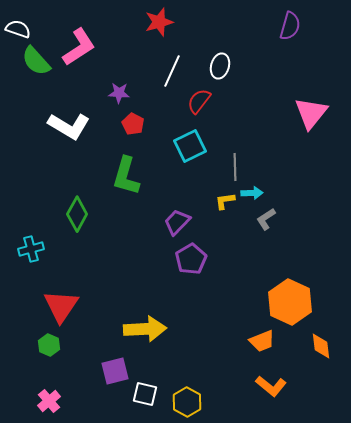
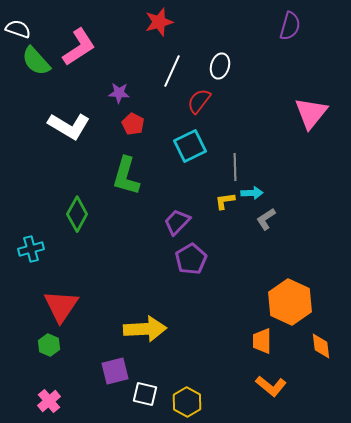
orange trapezoid: rotated 112 degrees clockwise
